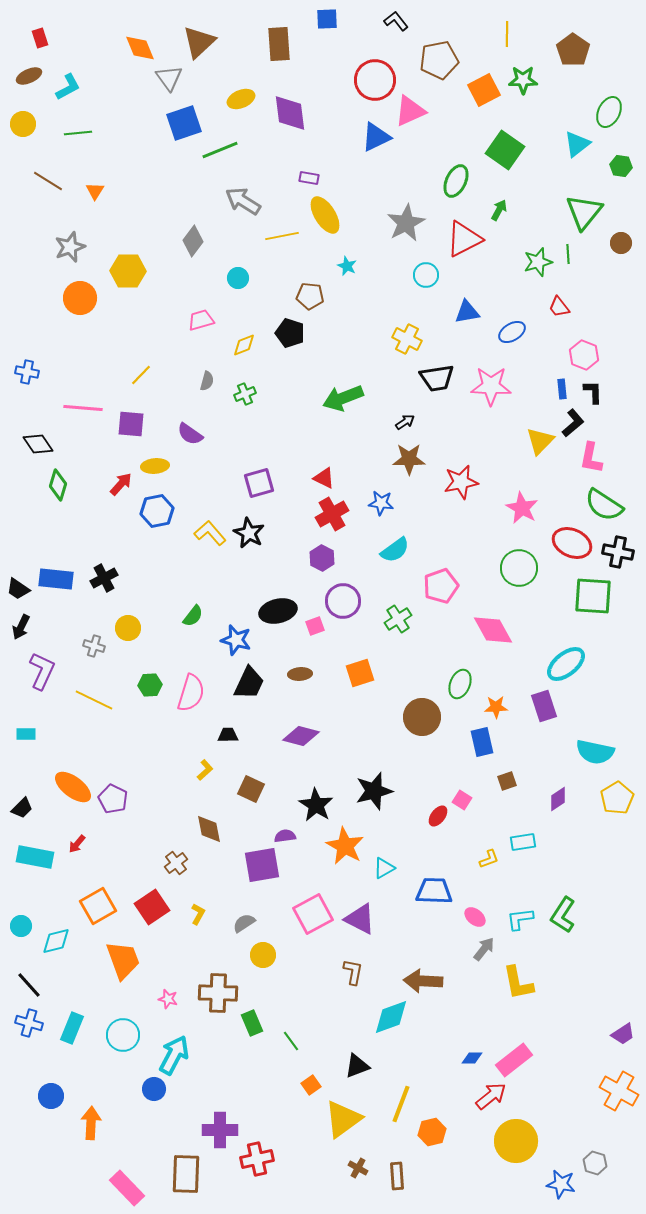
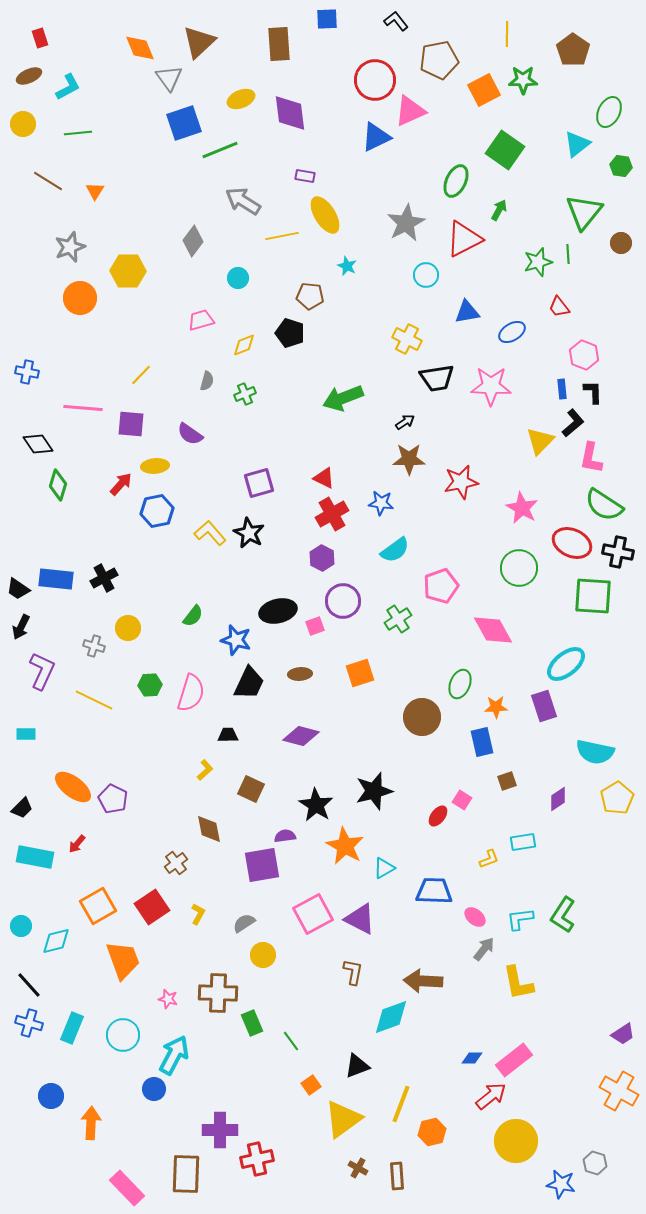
purple rectangle at (309, 178): moved 4 px left, 2 px up
